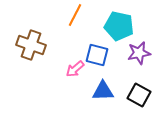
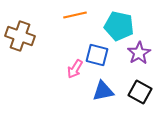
orange line: rotated 50 degrees clockwise
brown cross: moved 11 px left, 9 px up
purple star: rotated 20 degrees counterclockwise
pink arrow: rotated 18 degrees counterclockwise
blue triangle: rotated 10 degrees counterclockwise
black square: moved 1 px right, 3 px up
